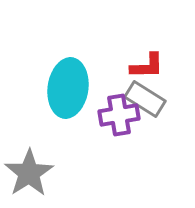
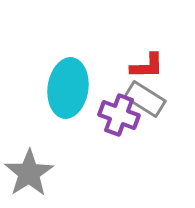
purple cross: rotated 30 degrees clockwise
